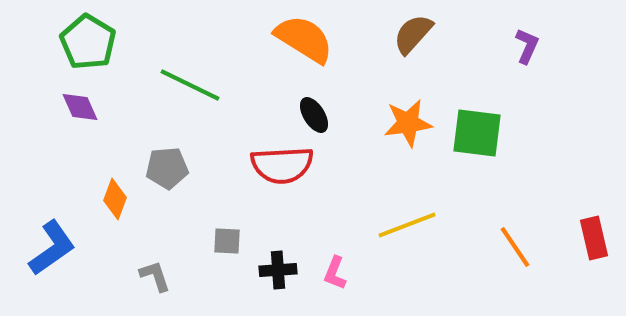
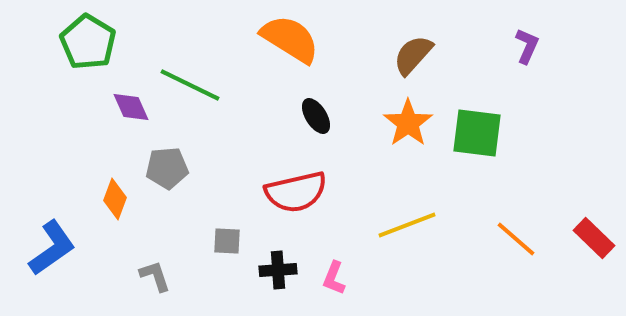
brown semicircle: moved 21 px down
orange semicircle: moved 14 px left
purple diamond: moved 51 px right
black ellipse: moved 2 px right, 1 px down
orange star: rotated 27 degrees counterclockwise
red semicircle: moved 14 px right, 27 px down; rotated 10 degrees counterclockwise
red rectangle: rotated 33 degrees counterclockwise
orange line: moved 1 px right, 8 px up; rotated 15 degrees counterclockwise
pink L-shape: moved 1 px left, 5 px down
